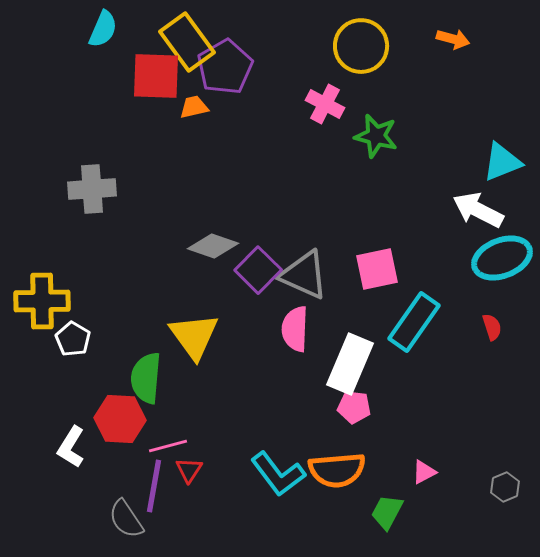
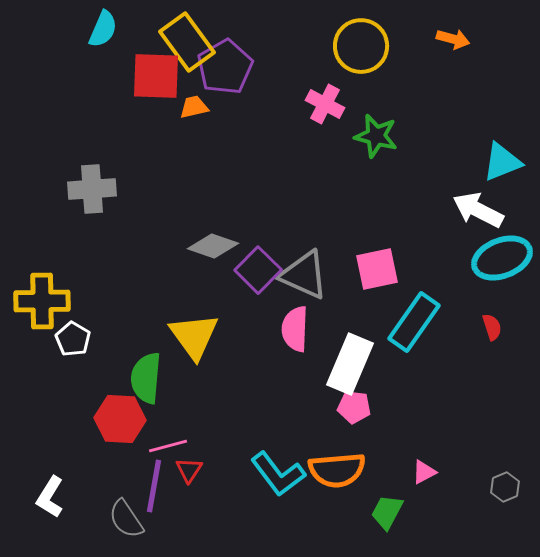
white L-shape: moved 21 px left, 50 px down
